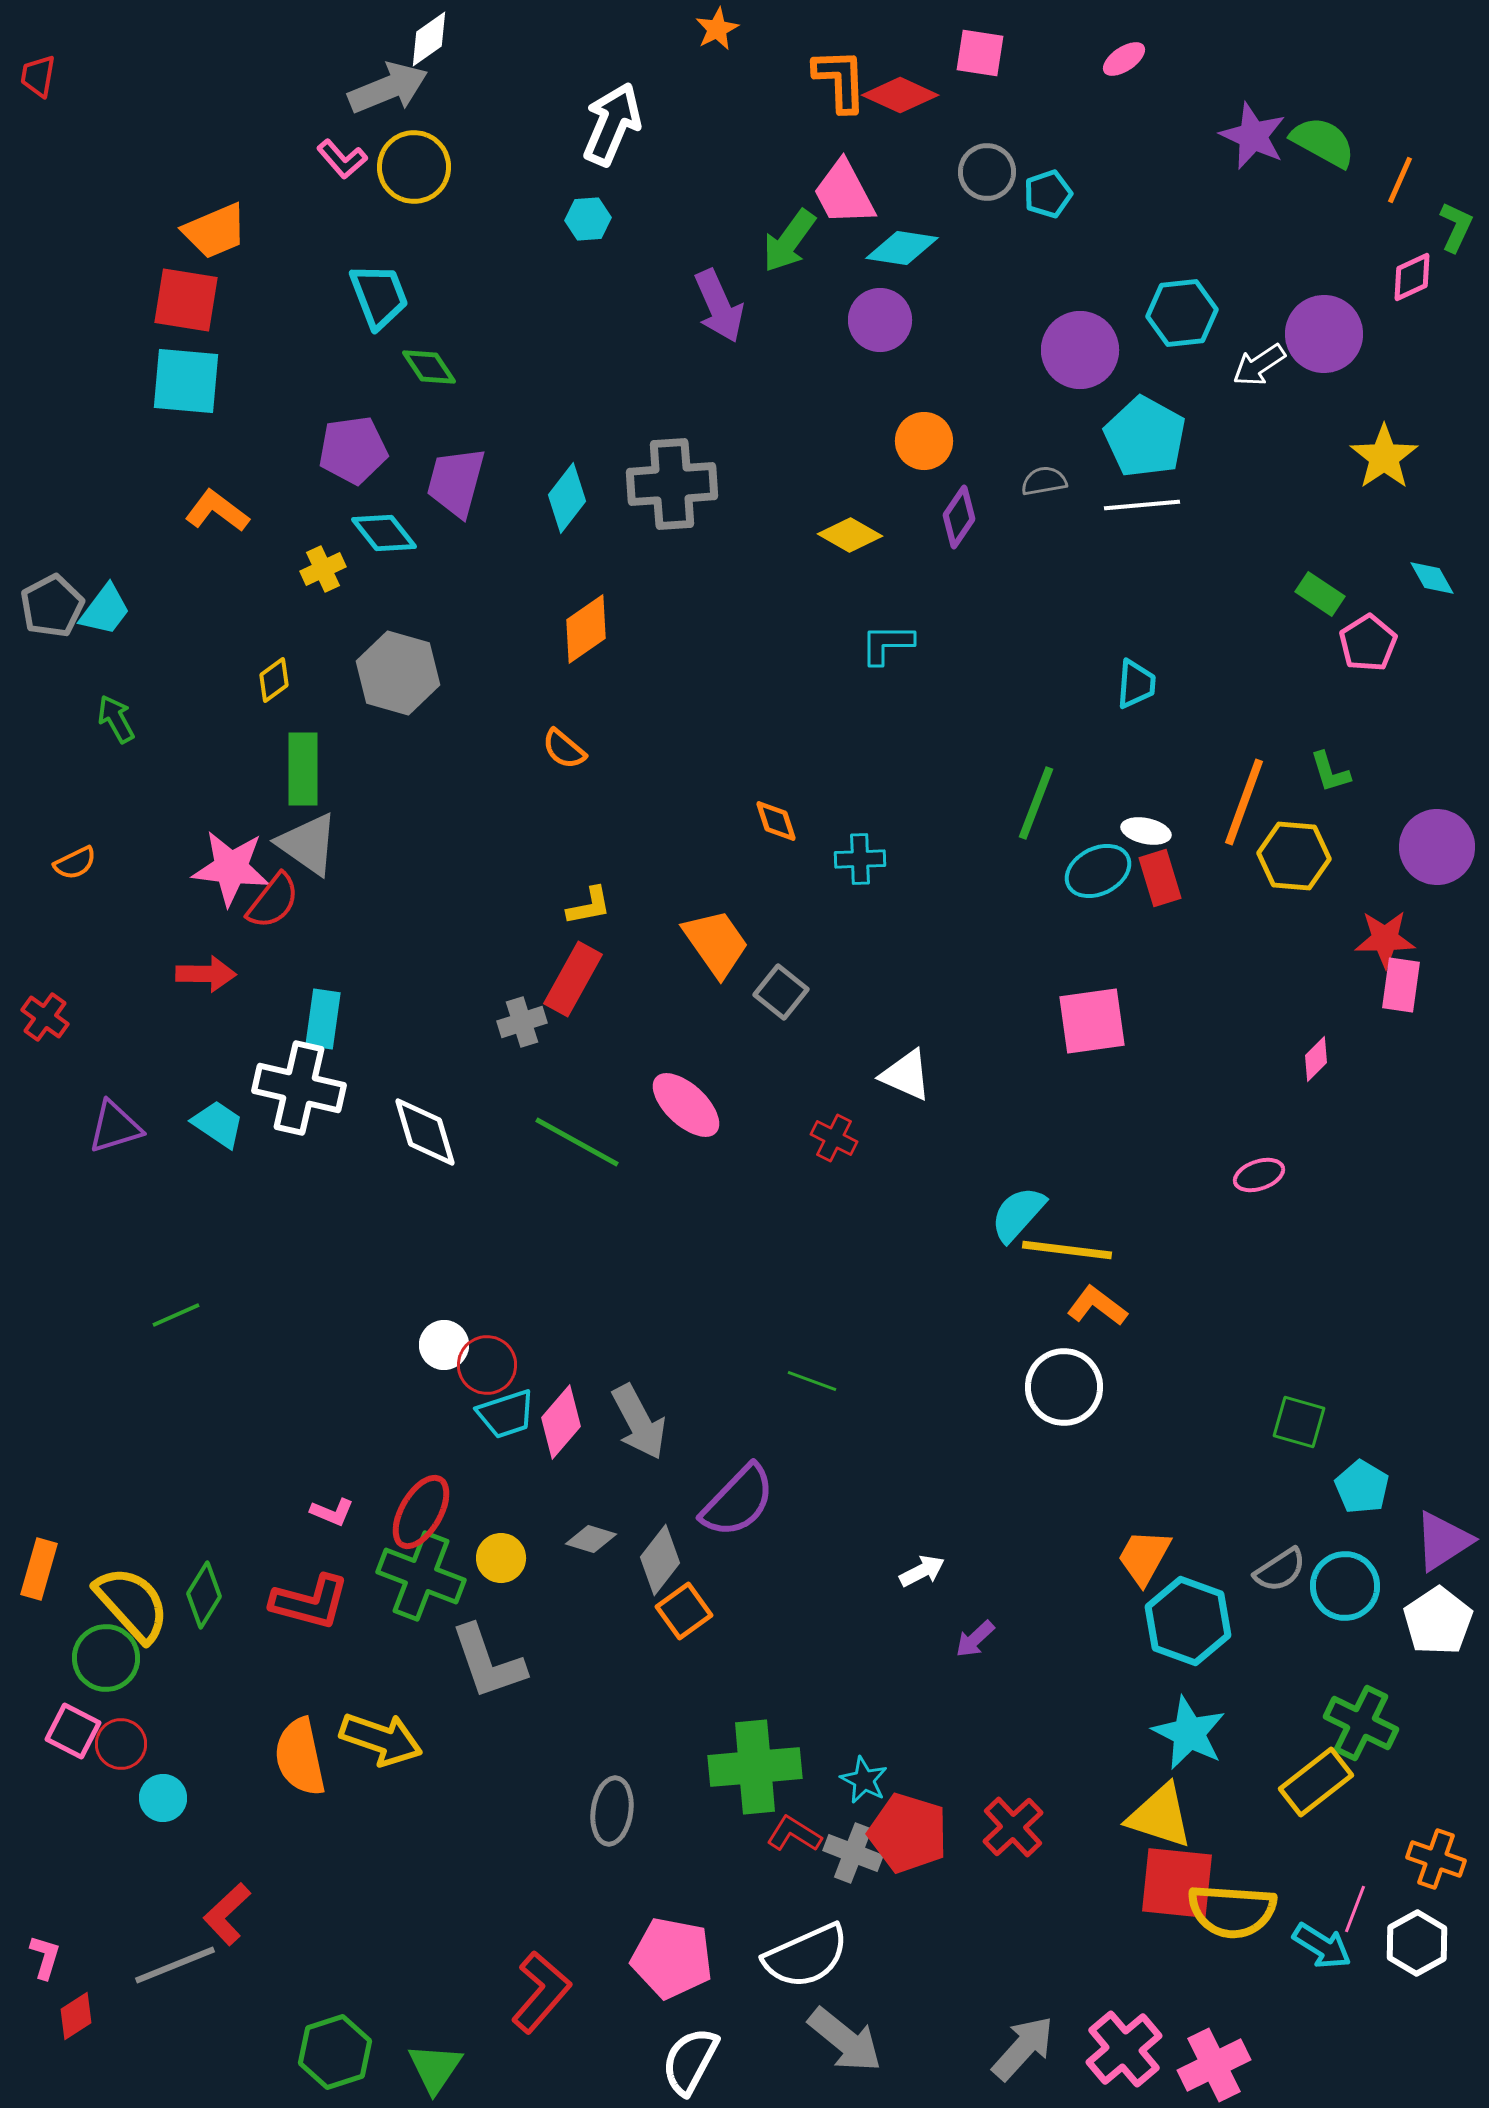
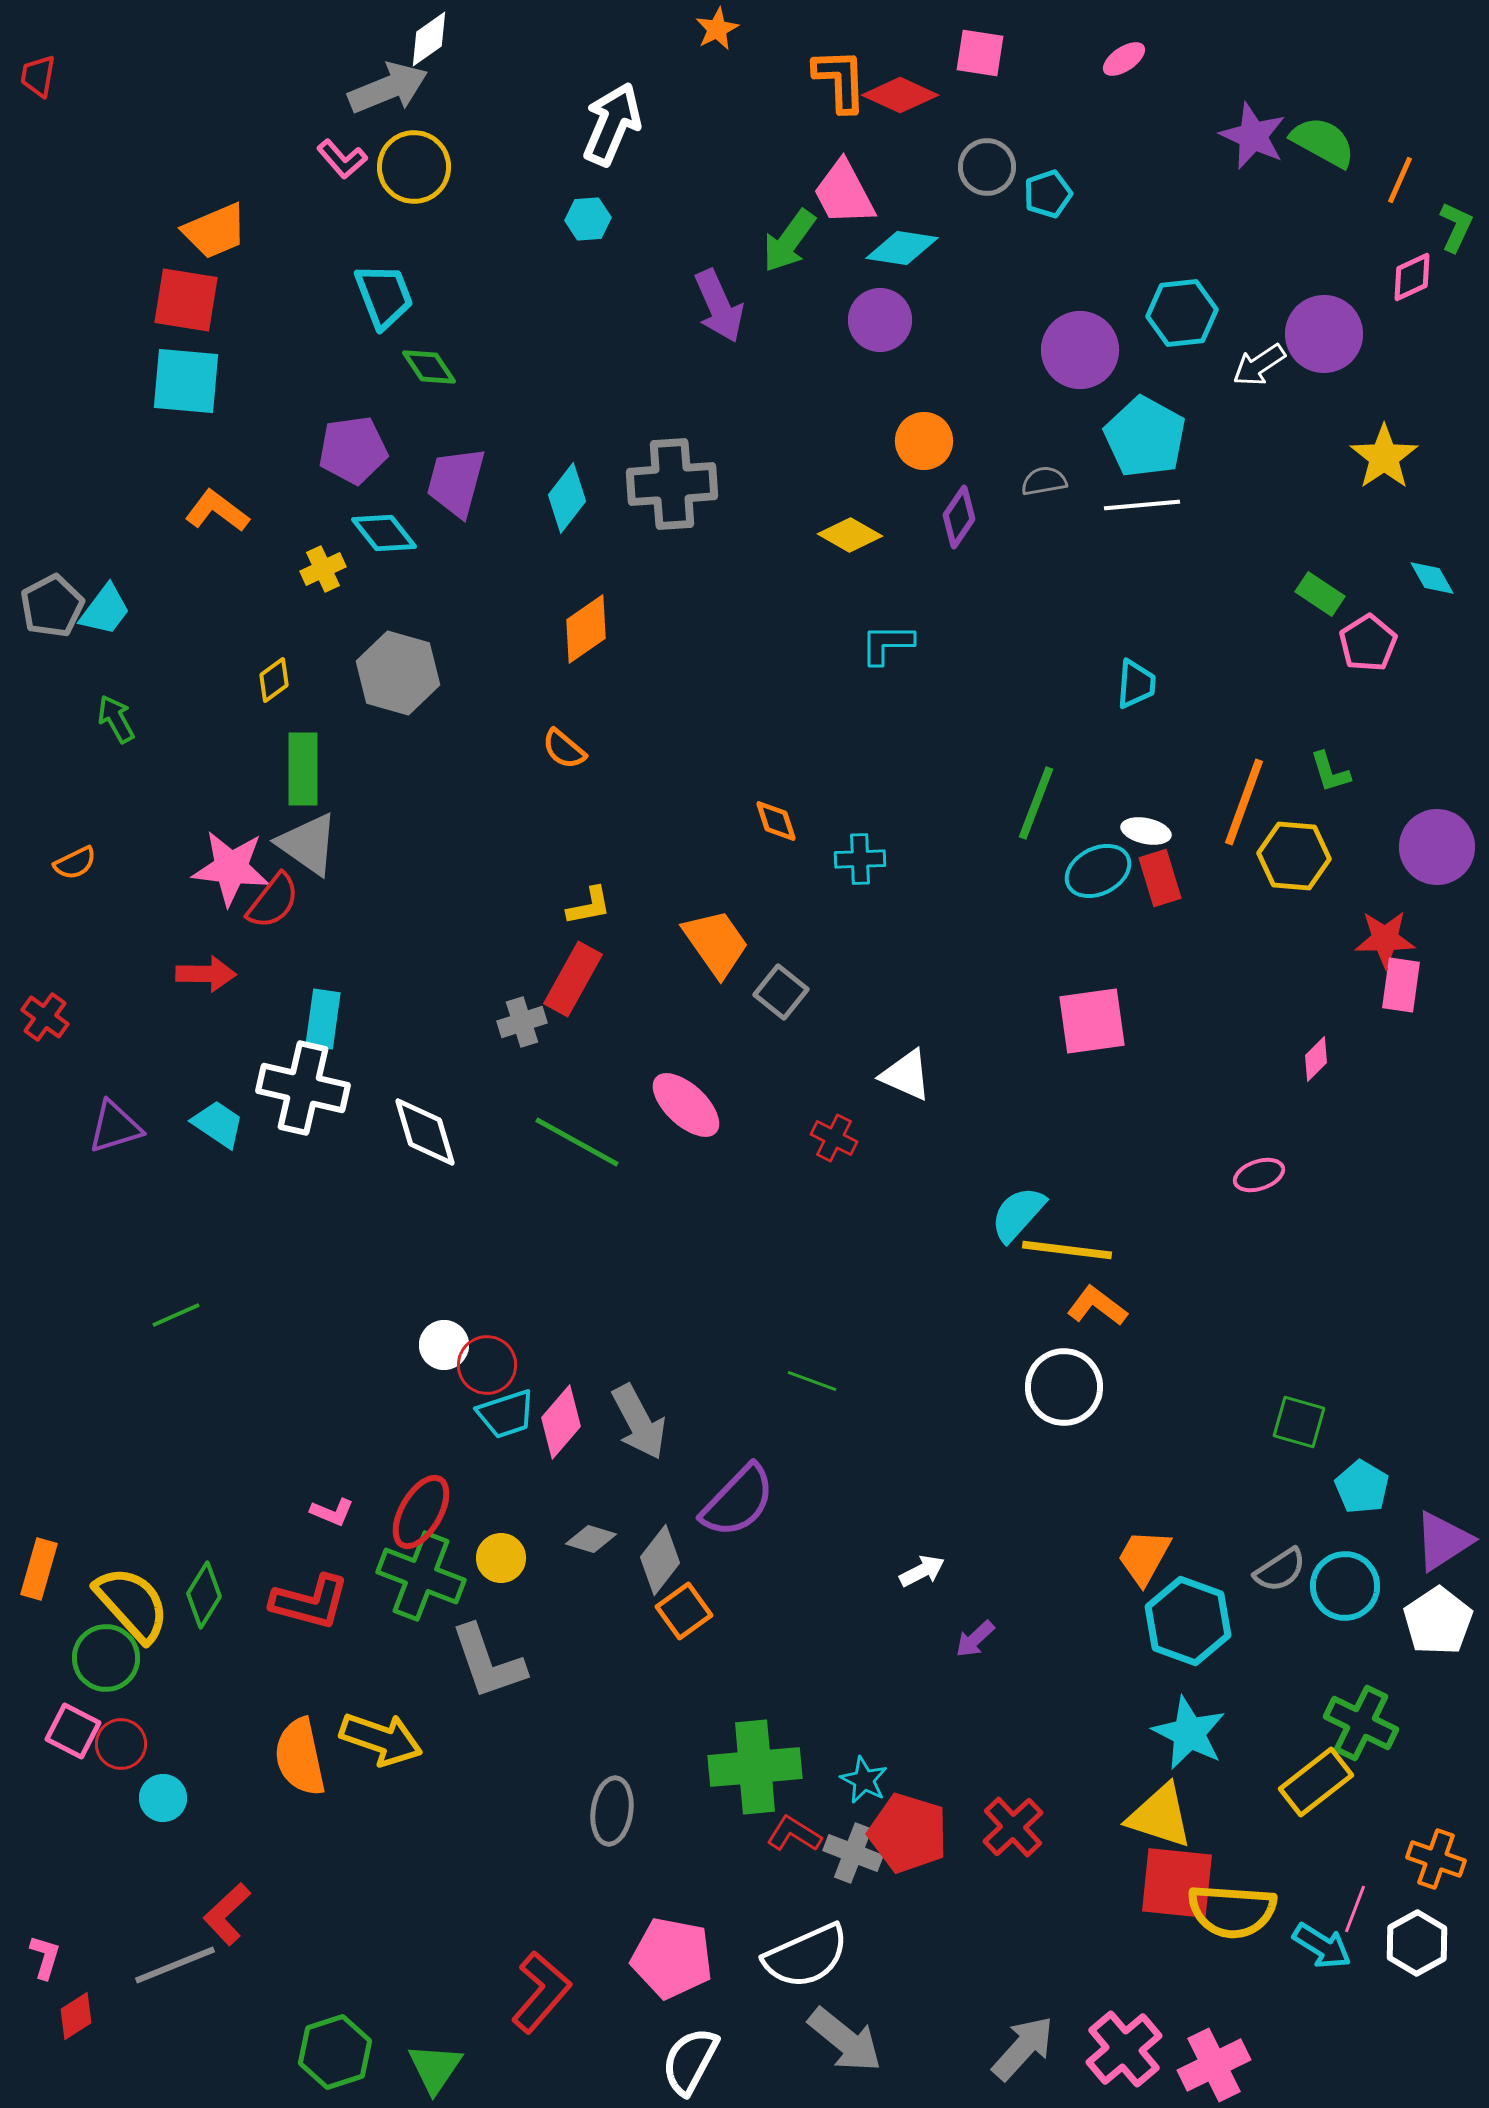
gray circle at (987, 172): moved 5 px up
cyan trapezoid at (379, 296): moved 5 px right
white cross at (299, 1088): moved 4 px right
